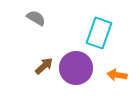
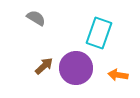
orange arrow: moved 1 px right
